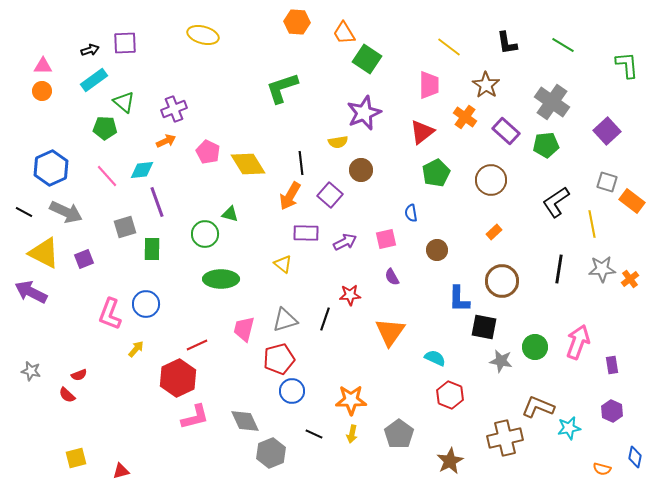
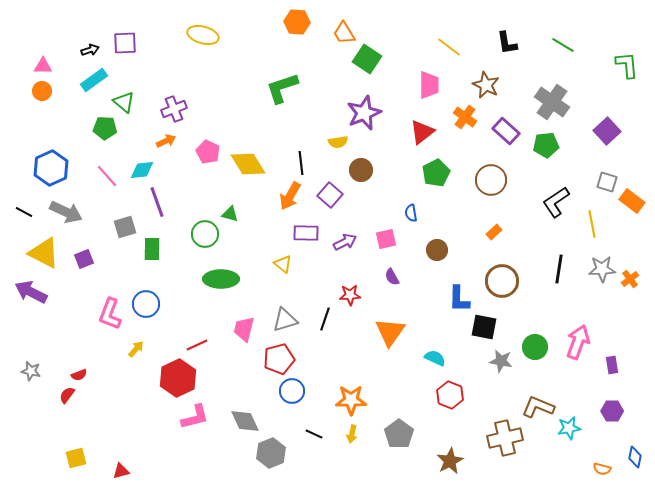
brown star at (486, 85): rotated 8 degrees counterclockwise
red semicircle at (67, 395): rotated 84 degrees clockwise
purple hexagon at (612, 411): rotated 25 degrees counterclockwise
